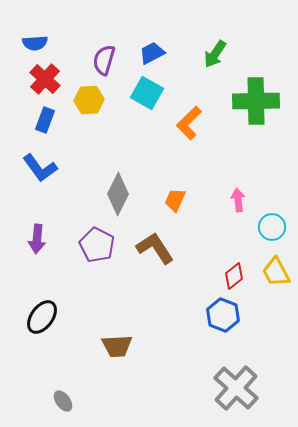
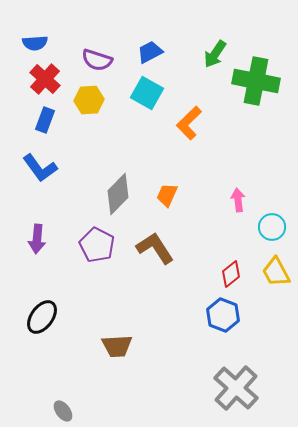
blue trapezoid: moved 2 px left, 1 px up
purple semicircle: moved 7 px left; rotated 88 degrees counterclockwise
green cross: moved 20 px up; rotated 12 degrees clockwise
gray diamond: rotated 18 degrees clockwise
orange trapezoid: moved 8 px left, 5 px up
red diamond: moved 3 px left, 2 px up
gray ellipse: moved 10 px down
